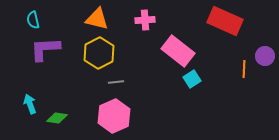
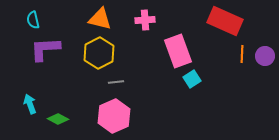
orange triangle: moved 3 px right
pink rectangle: rotated 32 degrees clockwise
orange line: moved 2 px left, 15 px up
green diamond: moved 1 px right, 1 px down; rotated 20 degrees clockwise
